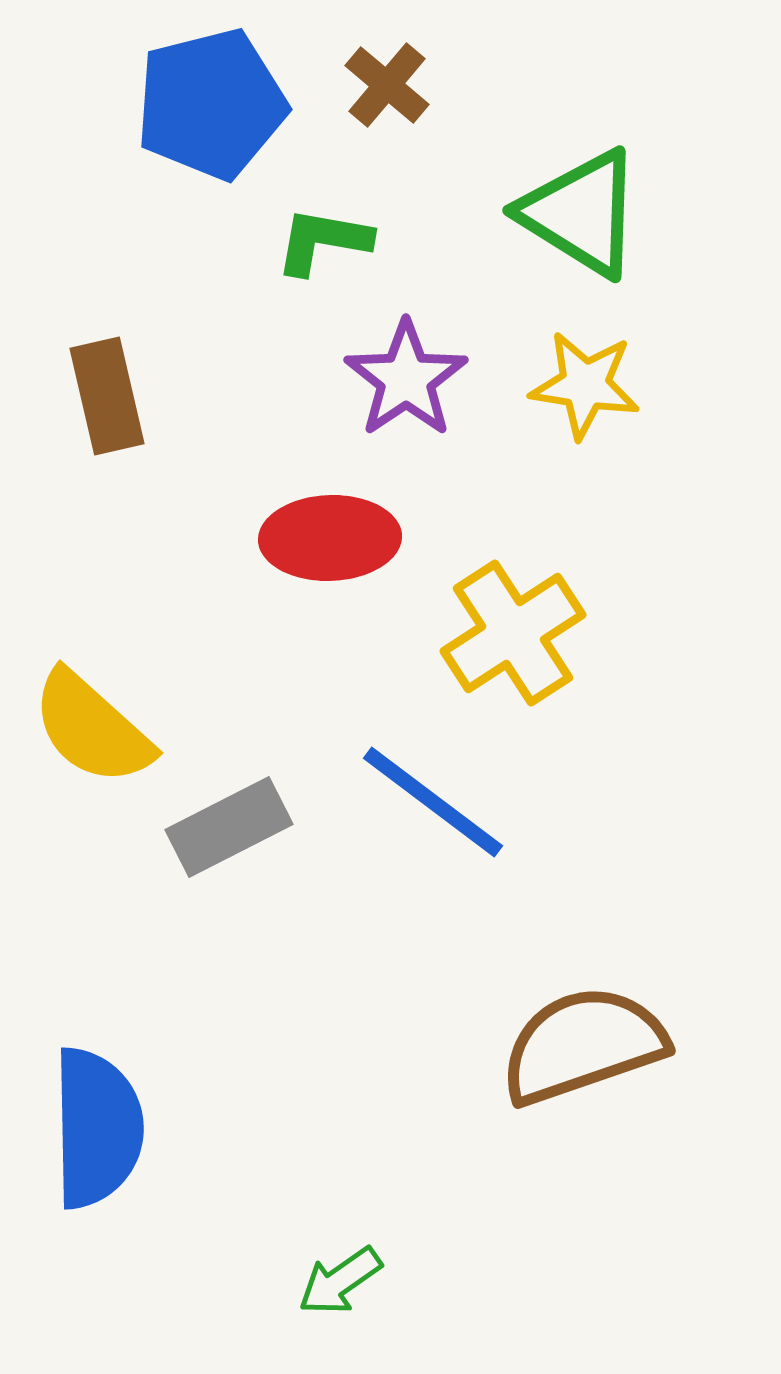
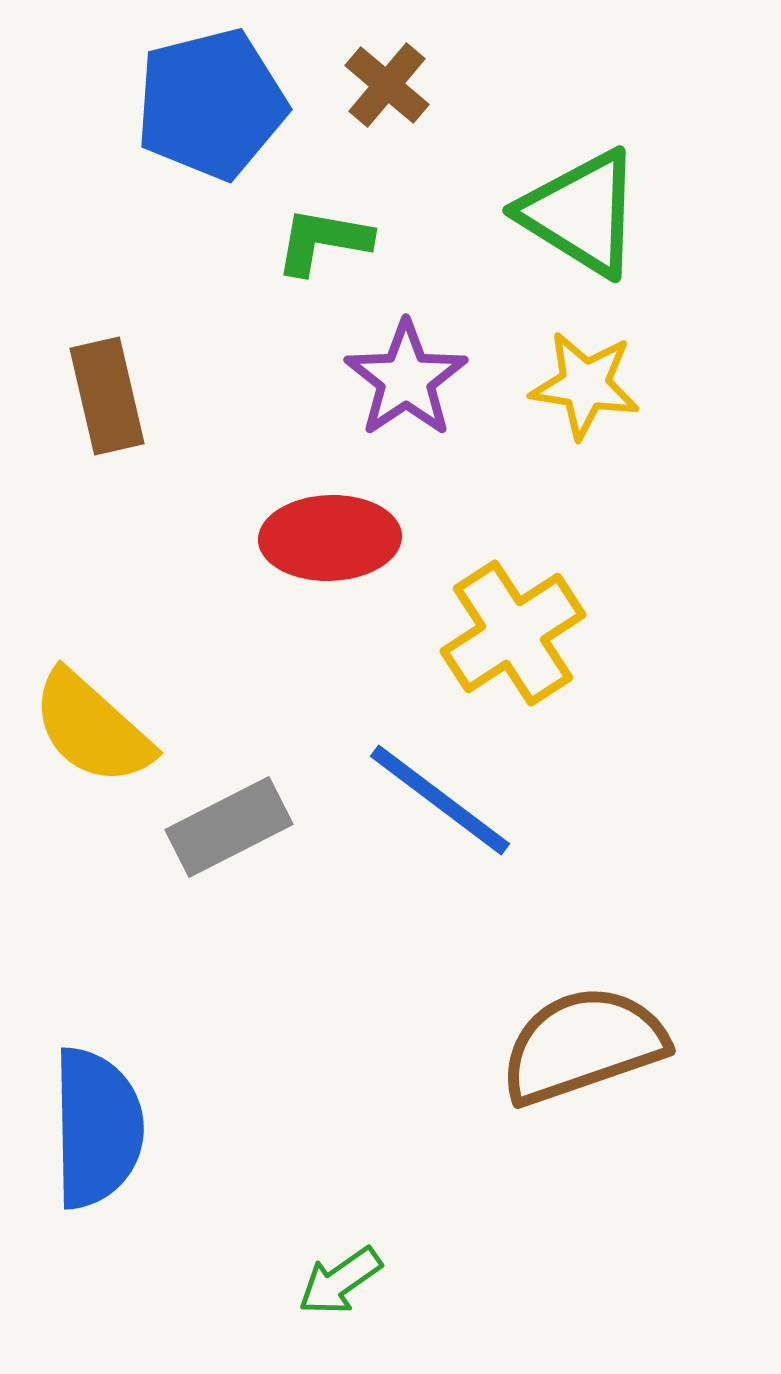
blue line: moved 7 px right, 2 px up
